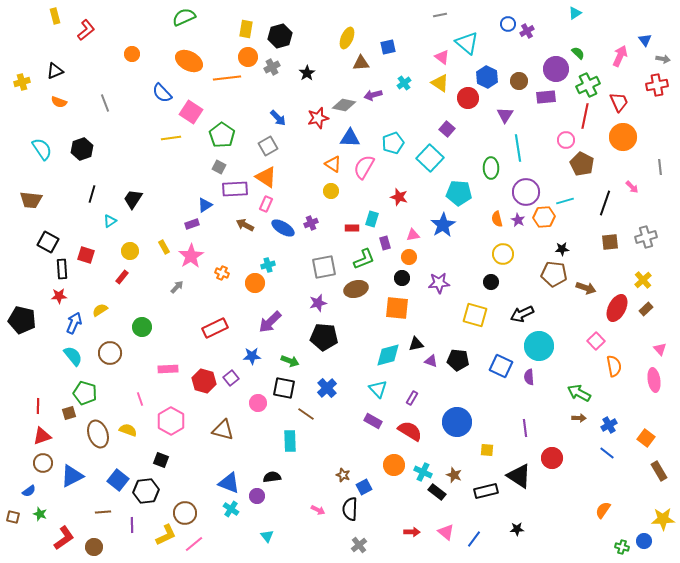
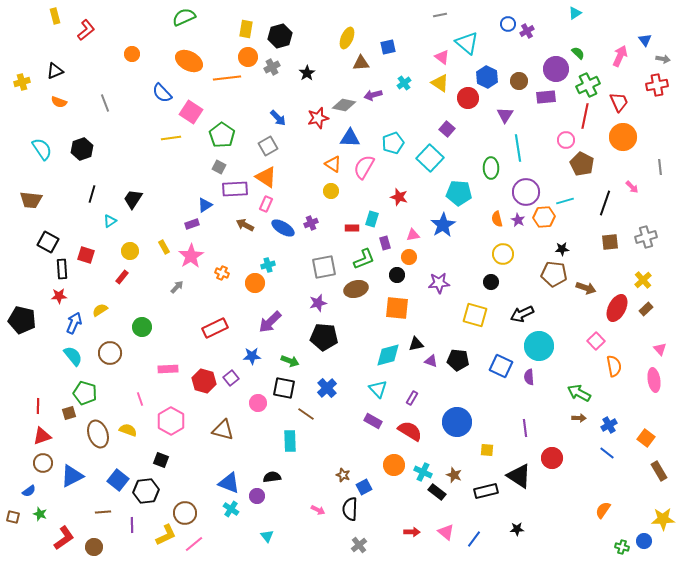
black circle at (402, 278): moved 5 px left, 3 px up
